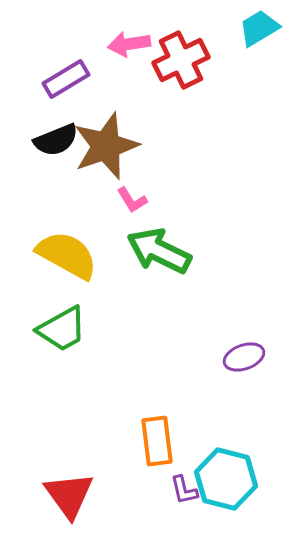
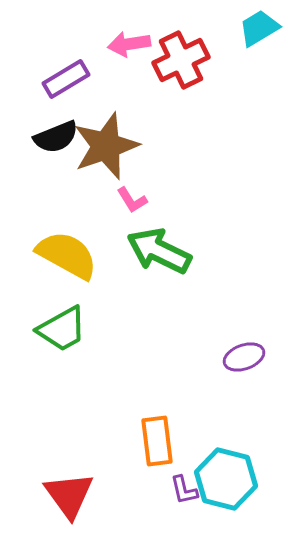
black semicircle: moved 3 px up
